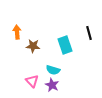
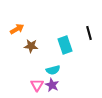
orange arrow: moved 3 px up; rotated 64 degrees clockwise
brown star: moved 2 px left
cyan semicircle: rotated 32 degrees counterclockwise
pink triangle: moved 5 px right, 4 px down; rotated 16 degrees clockwise
